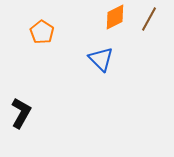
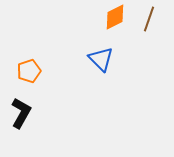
brown line: rotated 10 degrees counterclockwise
orange pentagon: moved 13 px left, 39 px down; rotated 20 degrees clockwise
